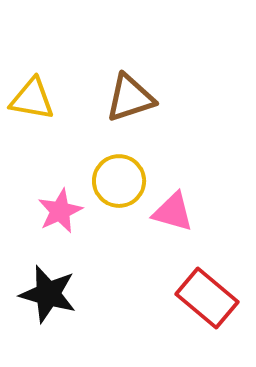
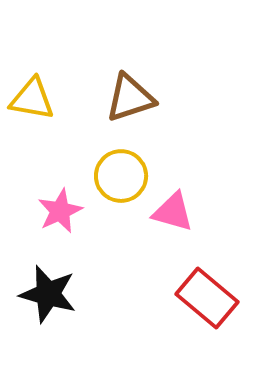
yellow circle: moved 2 px right, 5 px up
